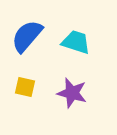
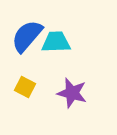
cyan trapezoid: moved 20 px left; rotated 20 degrees counterclockwise
yellow square: rotated 15 degrees clockwise
